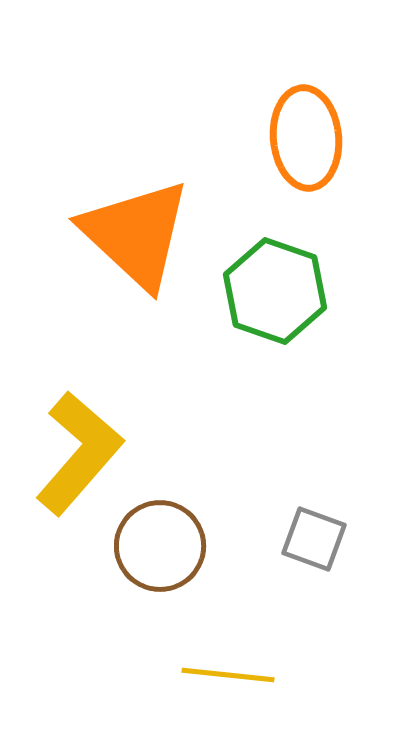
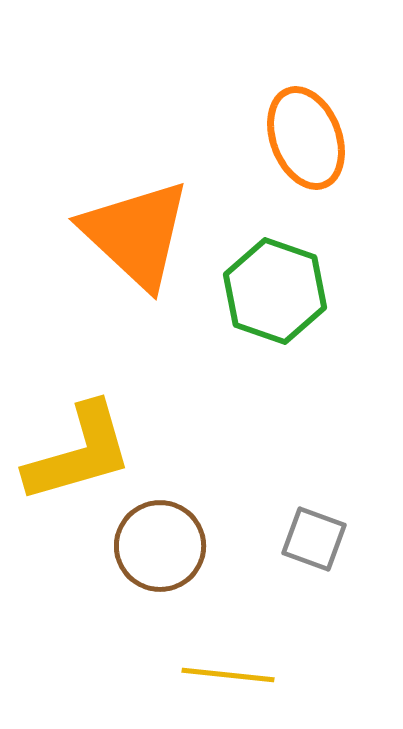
orange ellipse: rotated 16 degrees counterclockwise
yellow L-shape: rotated 33 degrees clockwise
